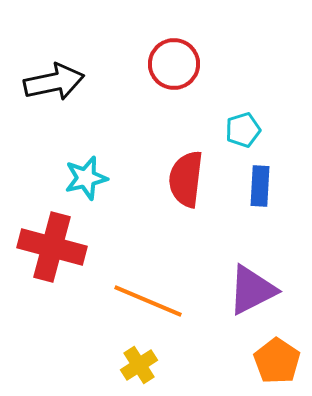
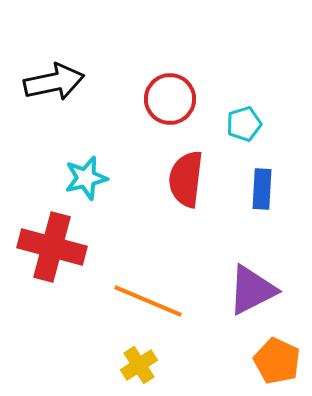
red circle: moved 4 px left, 35 px down
cyan pentagon: moved 1 px right, 6 px up
blue rectangle: moved 2 px right, 3 px down
orange pentagon: rotated 9 degrees counterclockwise
